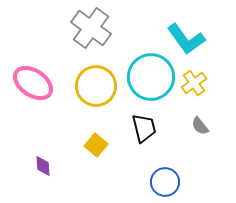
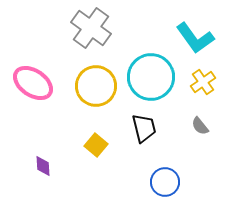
cyan L-shape: moved 9 px right, 1 px up
yellow cross: moved 9 px right, 1 px up
